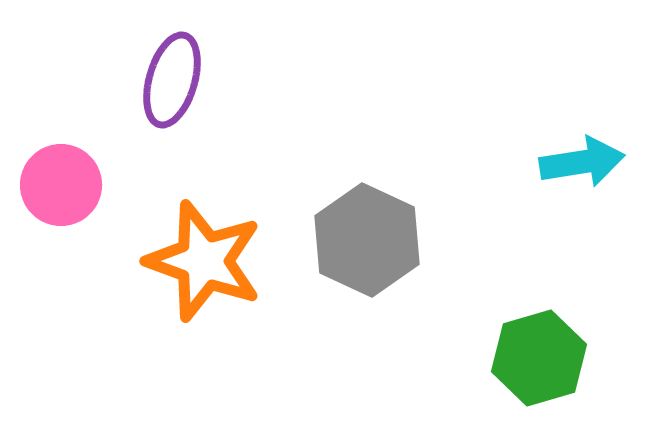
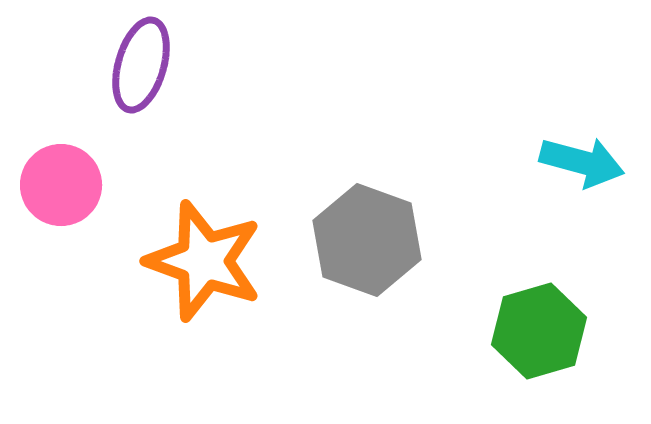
purple ellipse: moved 31 px left, 15 px up
cyan arrow: rotated 24 degrees clockwise
gray hexagon: rotated 5 degrees counterclockwise
green hexagon: moved 27 px up
